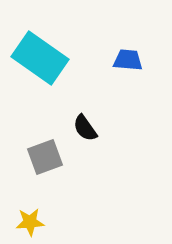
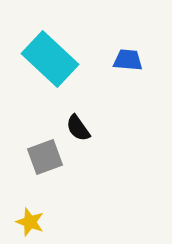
cyan rectangle: moved 10 px right, 1 px down; rotated 8 degrees clockwise
black semicircle: moved 7 px left
yellow star: rotated 24 degrees clockwise
